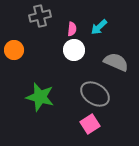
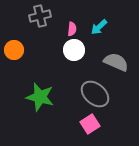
gray ellipse: rotated 8 degrees clockwise
